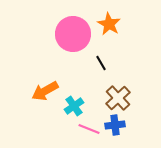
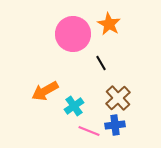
pink line: moved 2 px down
